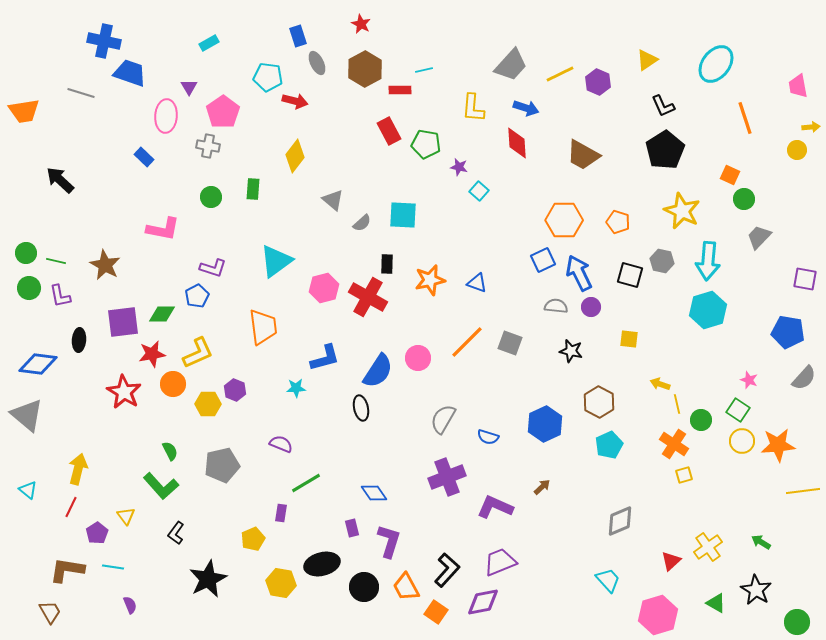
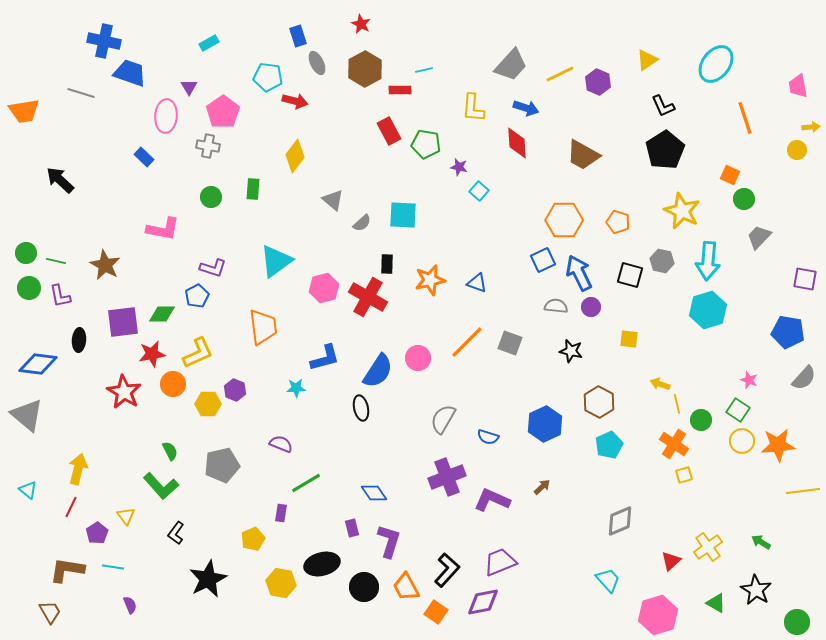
purple L-shape at (495, 507): moved 3 px left, 7 px up
